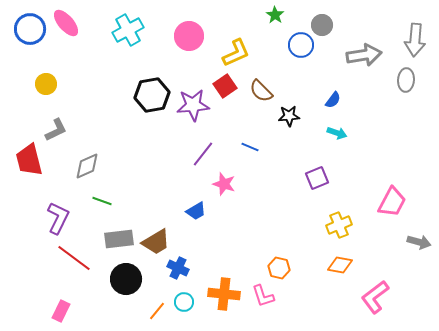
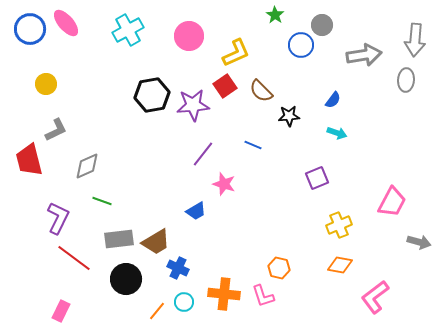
blue line at (250, 147): moved 3 px right, 2 px up
